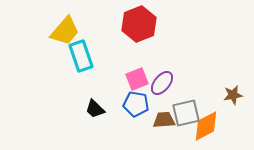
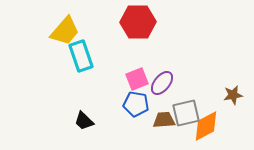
red hexagon: moved 1 px left, 2 px up; rotated 20 degrees clockwise
black trapezoid: moved 11 px left, 12 px down
